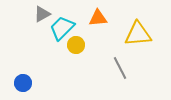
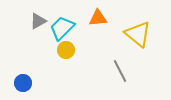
gray triangle: moved 4 px left, 7 px down
yellow triangle: rotated 44 degrees clockwise
yellow circle: moved 10 px left, 5 px down
gray line: moved 3 px down
